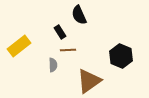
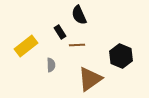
yellow rectangle: moved 7 px right
brown line: moved 9 px right, 5 px up
gray semicircle: moved 2 px left
brown triangle: moved 1 px right, 2 px up
